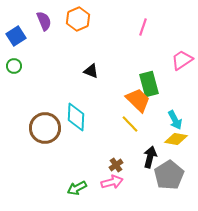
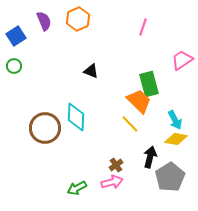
orange trapezoid: moved 1 px right, 1 px down
gray pentagon: moved 1 px right, 2 px down
